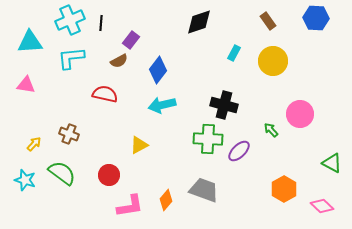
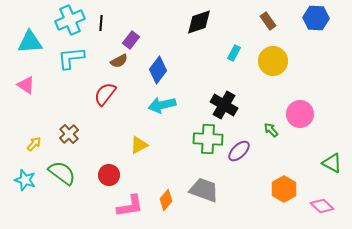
pink triangle: rotated 24 degrees clockwise
red semicircle: rotated 65 degrees counterclockwise
black cross: rotated 16 degrees clockwise
brown cross: rotated 24 degrees clockwise
